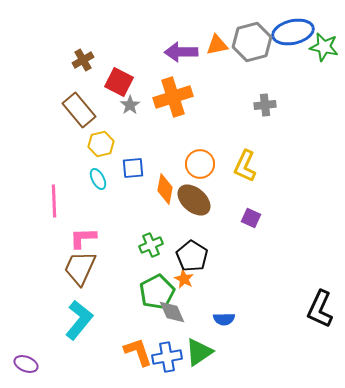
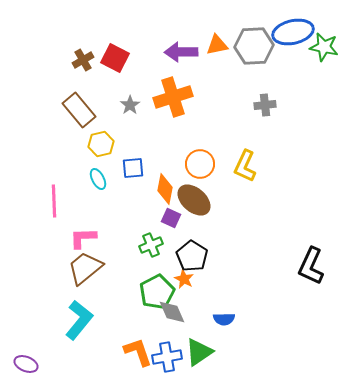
gray hexagon: moved 2 px right, 4 px down; rotated 12 degrees clockwise
red square: moved 4 px left, 24 px up
purple square: moved 80 px left
brown trapezoid: moved 5 px right; rotated 27 degrees clockwise
black L-shape: moved 9 px left, 43 px up
